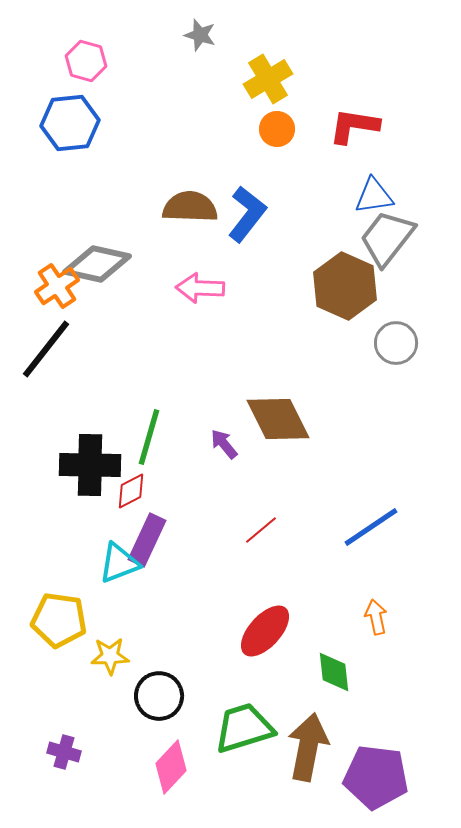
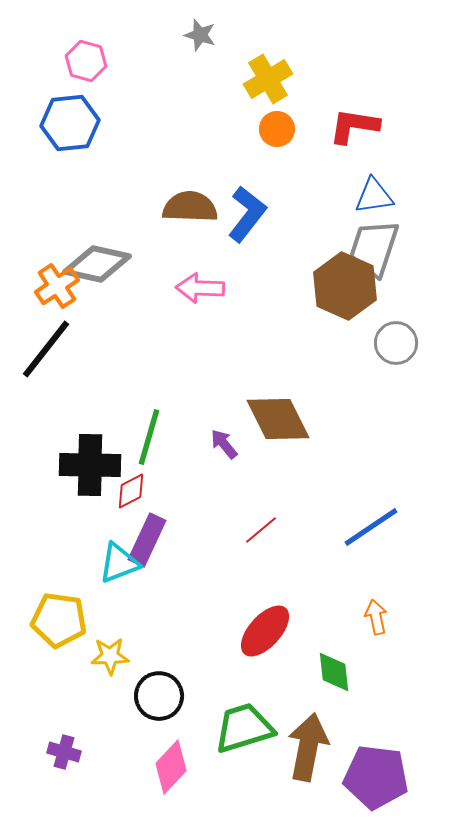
gray trapezoid: moved 13 px left, 10 px down; rotated 20 degrees counterclockwise
